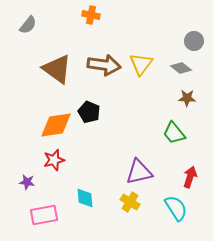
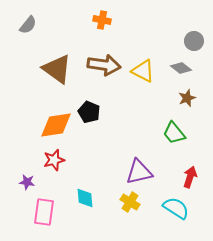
orange cross: moved 11 px right, 5 px down
yellow triangle: moved 2 px right, 7 px down; rotated 40 degrees counterclockwise
brown star: rotated 24 degrees counterclockwise
cyan semicircle: rotated 24 degrees counterclockwise
pink rectangle: moved 3 px up; rotated 72 degrees counterclockwise
